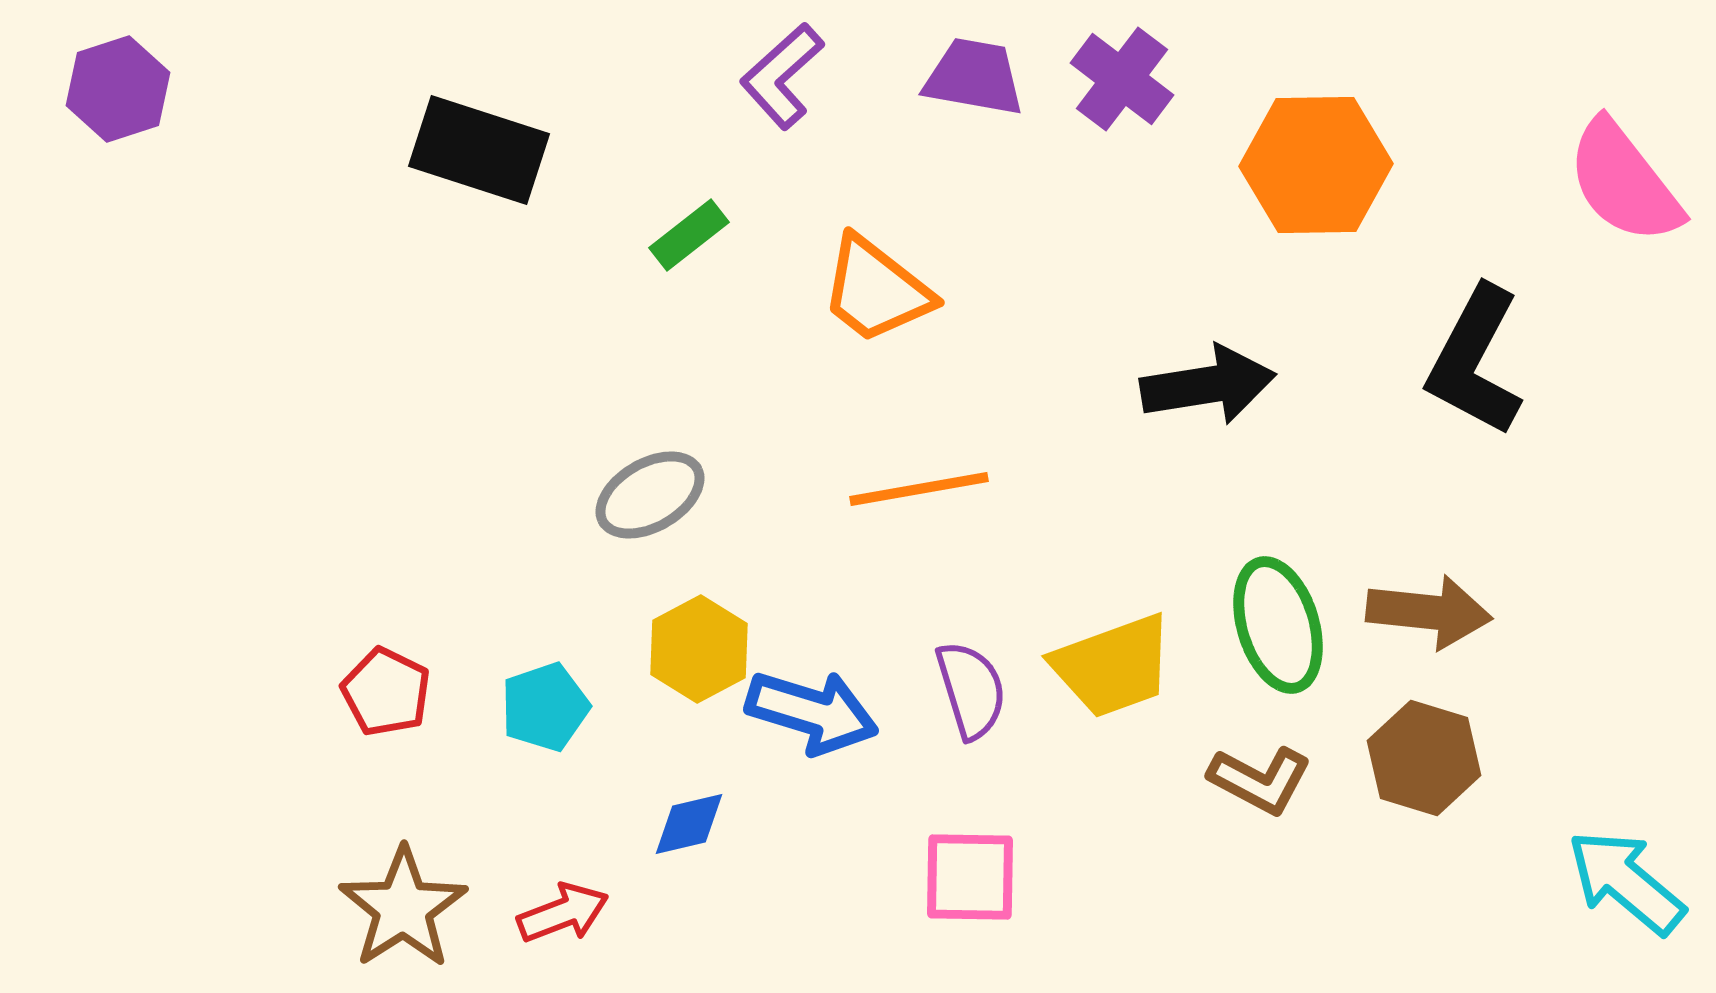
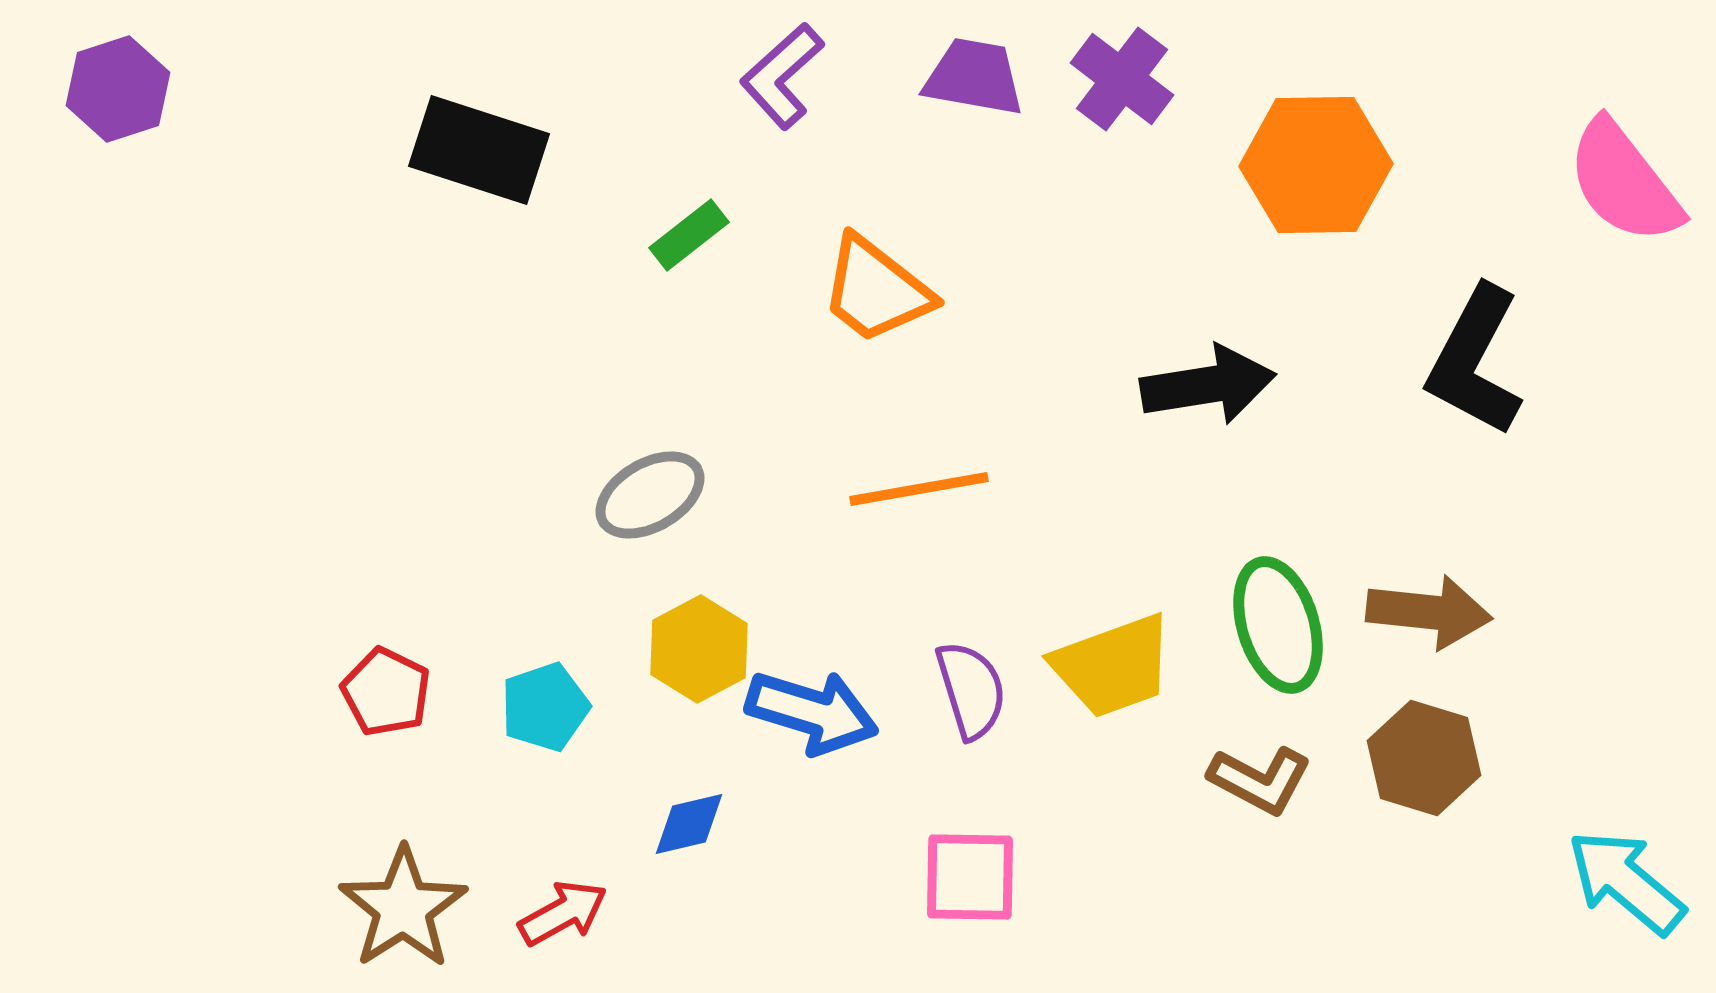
red arrow: rotated 8 degrees counterclockwise
